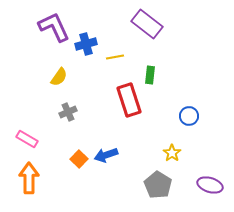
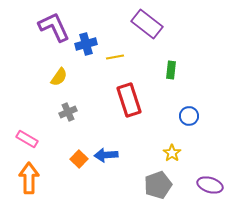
green rectangle: moved 21 px right, 5 px up
blue arrow: rotated 15 degrees clockwise
gray pentagon: rotated 20 degrees clockwise
